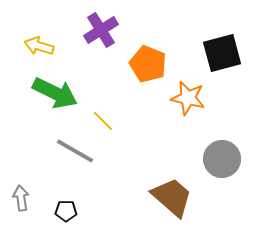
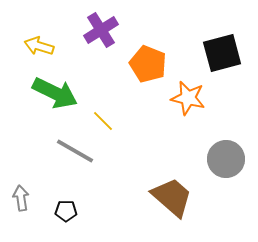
gray circle: moved 4 px right
